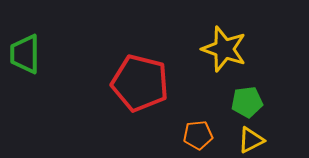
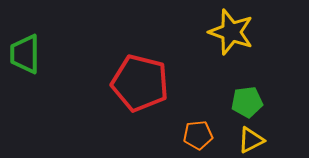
yellow star: moved 7 px right, 17 px up
